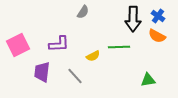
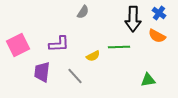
blue cross: moved 1 px right, 3 px up
